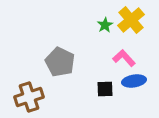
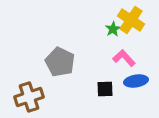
yellow cross: rotated 16 degrees counterclockwise
green star: moved 8 px right, 4 px down
blue ellipse: moved 2 px right
